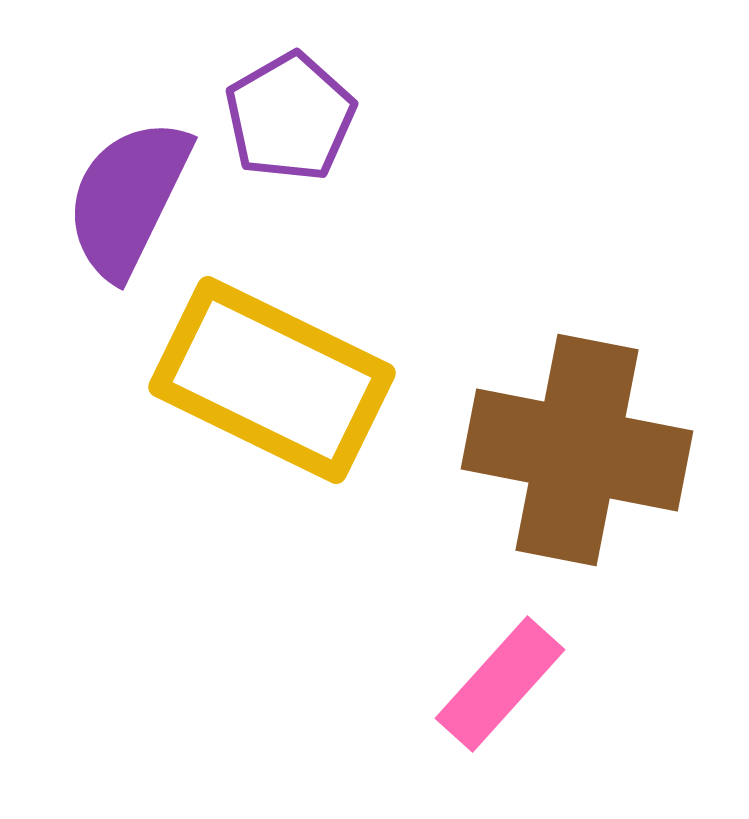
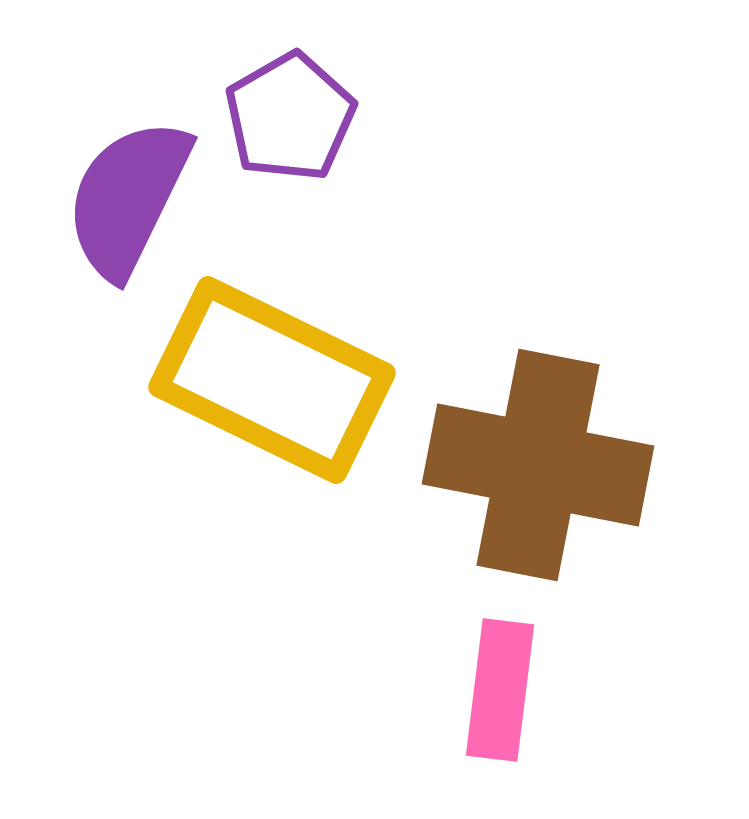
brown cross: moved 39 px left, 15 px down
pink rectangle: moved 6 px down; rotated 35 degrees counterclockwise
